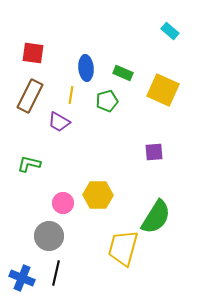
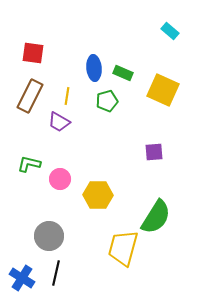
blue ellipse: moved 8 px right
yellow line: moved 4 px left, 1 px down
pink circle: moved 3 px left, 24 px up
blue cross: rotated 10 degrees clockwise
